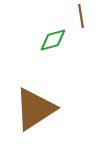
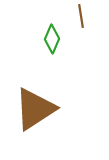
green diamond: moved 1 px left, 1 px up; rotated 52 degrees counterclockwise
